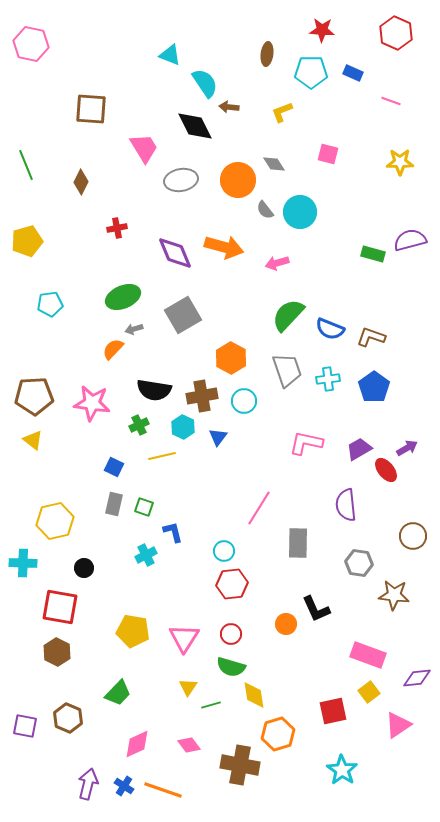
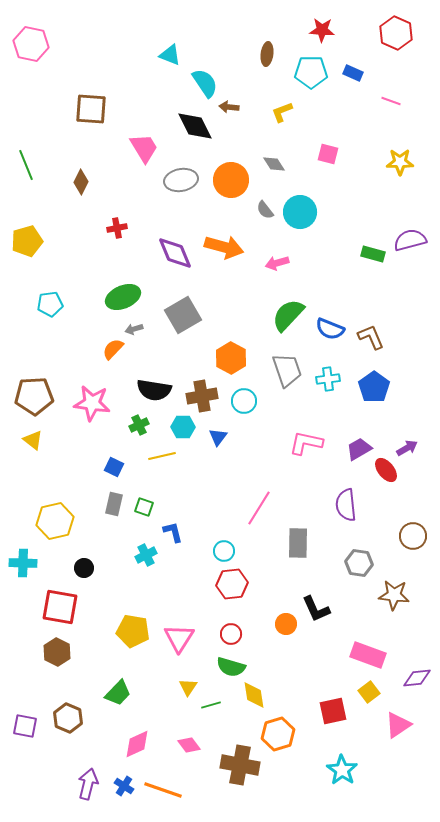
orange circle at (238, 180): moved 7 px left
brown L-shape at (371, 337): rotated 48 degrees clockwise
cyan hexagon at (183, 427): rotated 25 degrees counterclockwise
pink triangle at (184, 638): moved 5 px left
